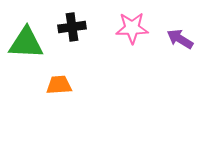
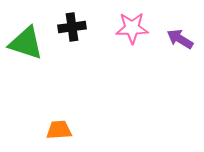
green triangle: rotated 15 degrees clockwise
orange trapezoid: moved 45 px down
